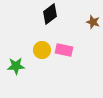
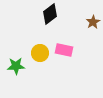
brown star: rotated 24 degrees clockwise
yellow circle: moved 2 px left, 3 px down
